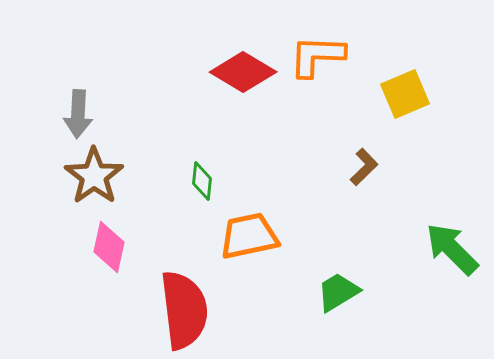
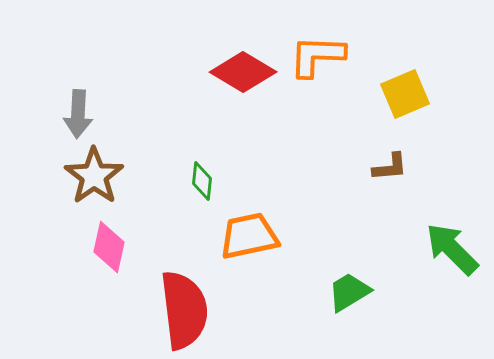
brown L-shape: moved 26 px right; rotated 39 degrees clockwise
green trapezoid: moved 11 px right
